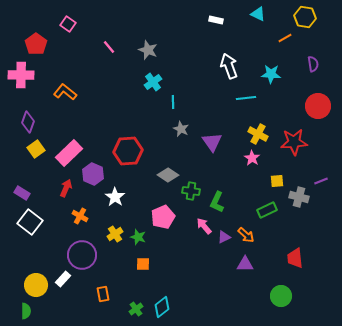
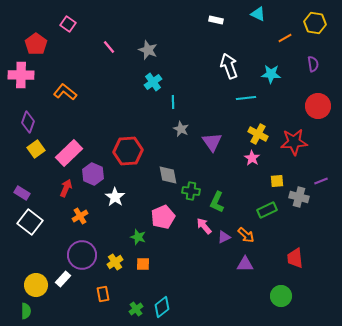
yellow hexagon at (305, 17): moved 10 px right, 6 px down
gray diamond at (168, 175): rotated 45 degrees clockwise
orange cross at (80, 216): rotated 28 degrees clockwise
yellow cross at (115, 234): moved 28 px down
